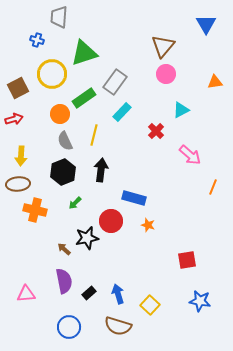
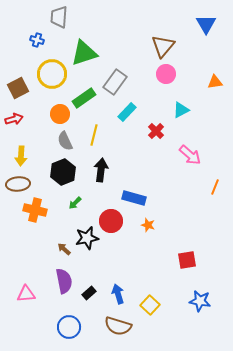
cyan rectangle: moved 5 px right
orange line: moved 2 px right
